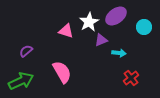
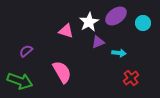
cyan circle: moved 1 px left, 4 px up
purple triangle: moved 3 px left, 2 px down
green arrow: moved 1 px left; rotated 45 degrees clockwise
